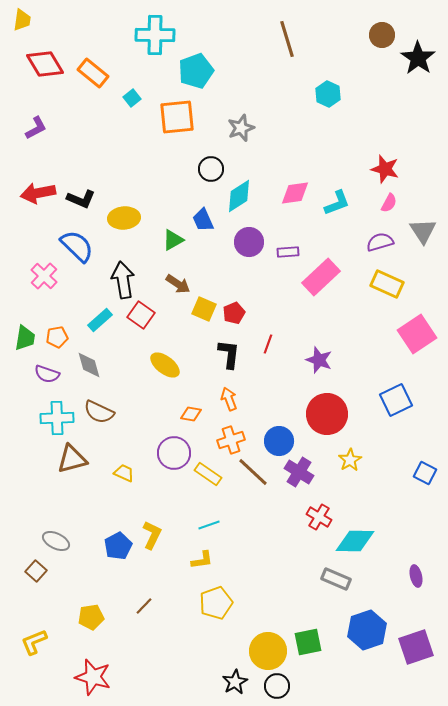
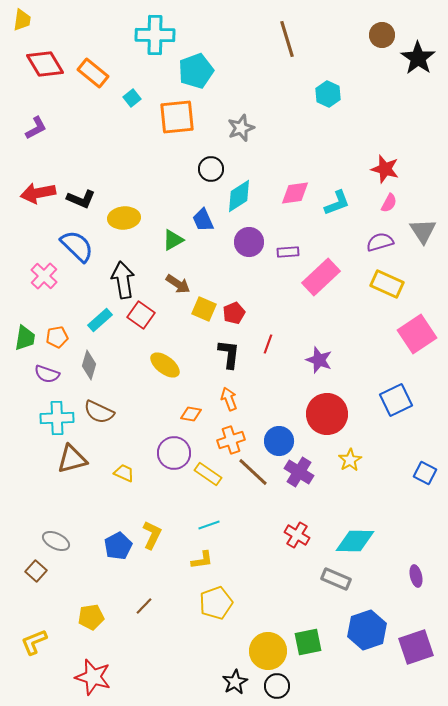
gray diamond at (89, 365): rotated 32 degrees clockwise
red cross at (319, 517): moved 22 px left, 18 px down
